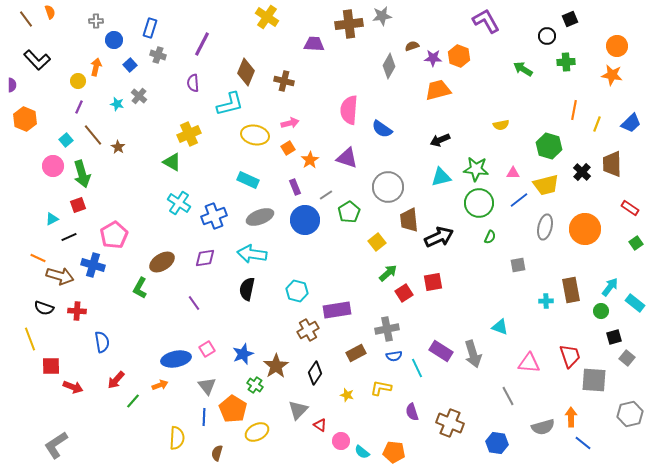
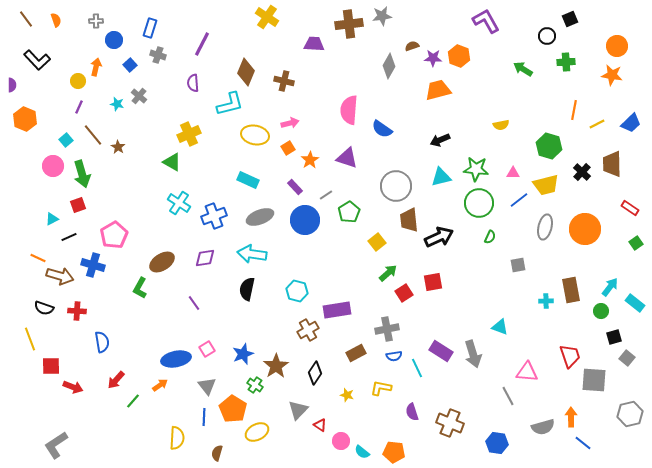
orange semicircle at (50, 12): moved 6 px right, 8 px down
yellow line at (597, 124): rotated 42 degrees clockwise
purple rectangle at (295, 187): rotated 21 degrees counterclockwise
gray circle at (388, 187): moved 8 px right, 1 px up
pink triangle at (529, 363): moved 2 px left, 9 px down
orange arrow at (160, 385): rotated 14 degrees counterclockwise
